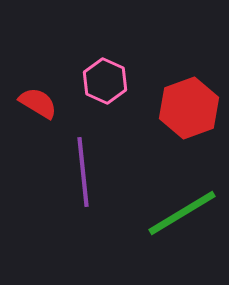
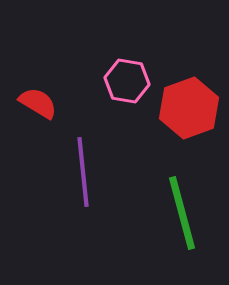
pink hexagon: moved 22 px right; rotated 15 degrees counterclockwise
green line: rotated 74 degrees counterclockwise
